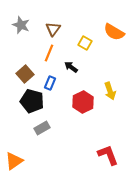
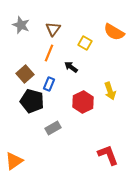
blue rectangle: moved 1 px left, 1 px down
gray rectangle: moved 11 px right
